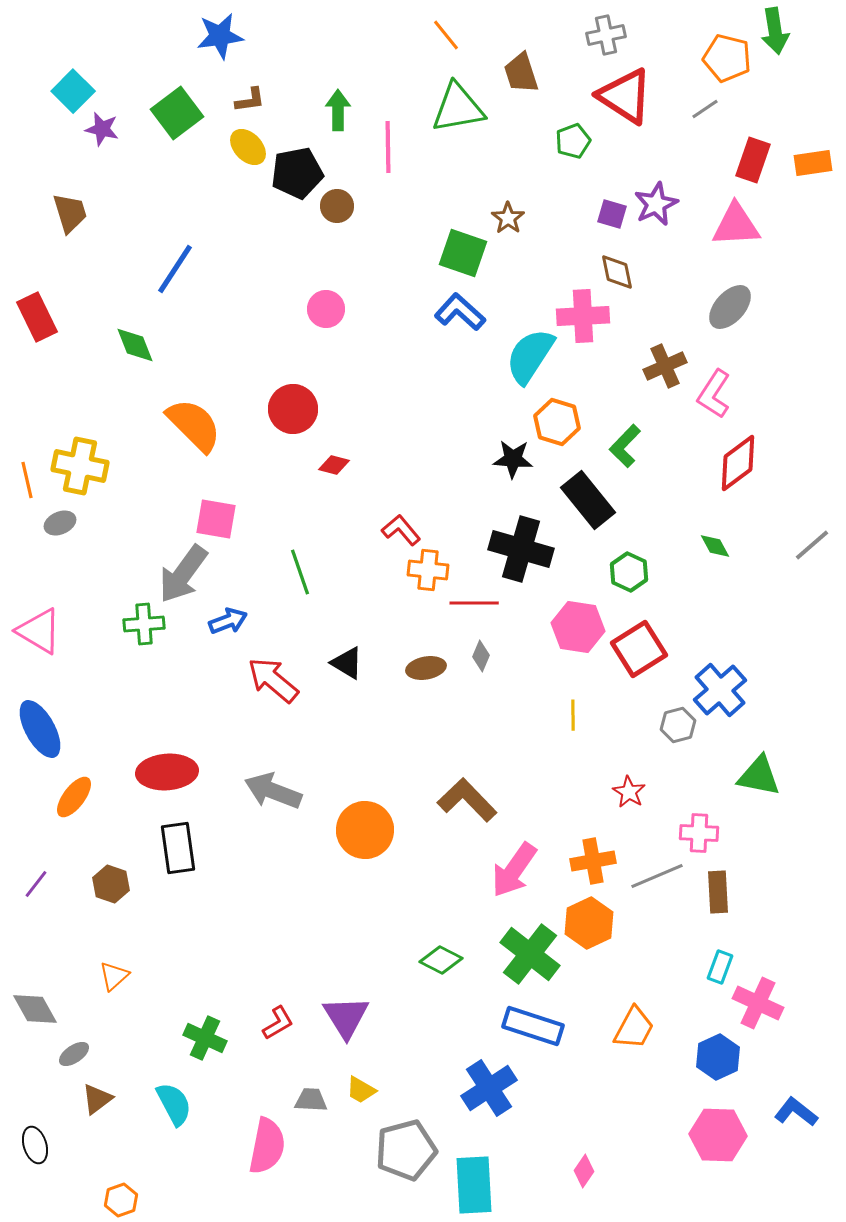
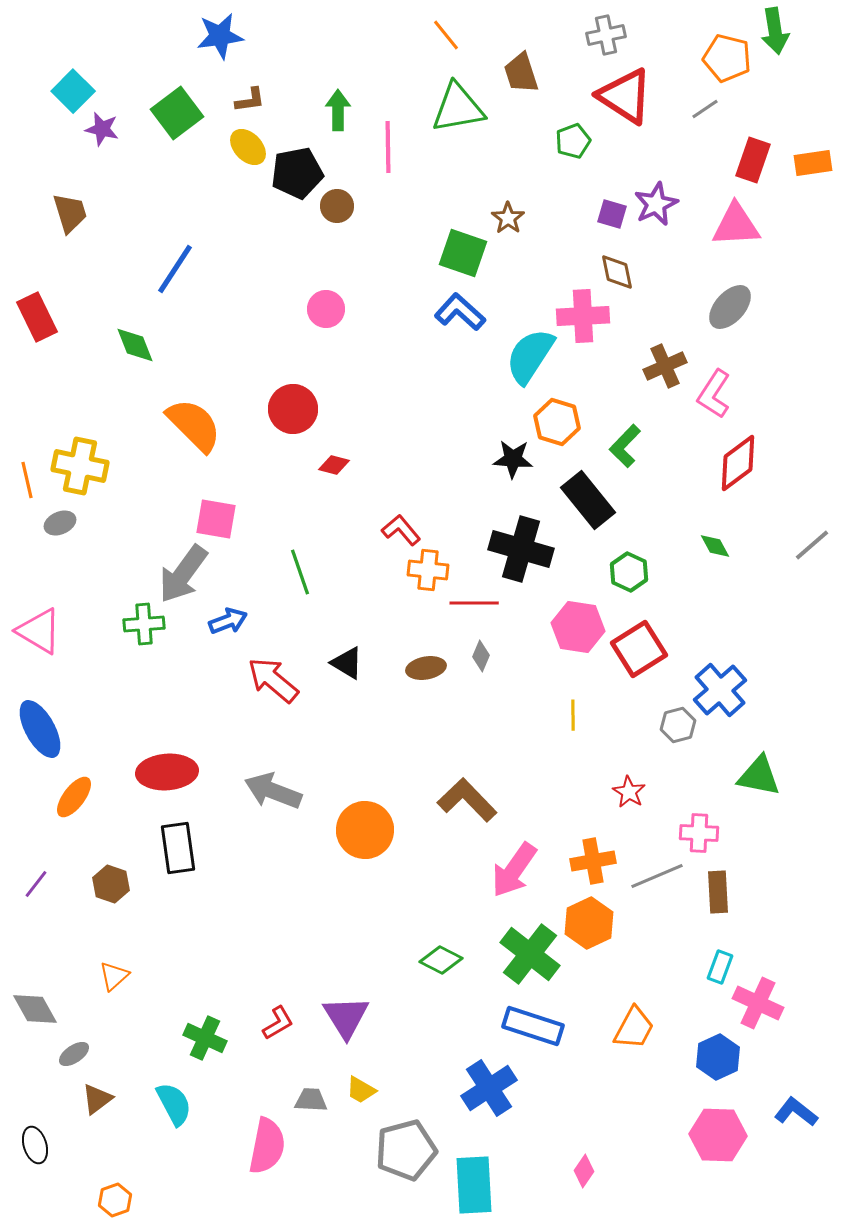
orange hexagon at (121, 1200): moved 6 px left
